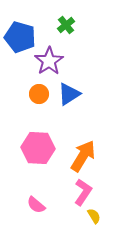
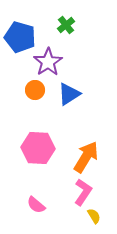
purple star: moved 1 px left, 1 px down
orange circle: moved 4 px left, 4 px up
orange arrow: moved 3 px right, 1 px down
